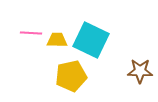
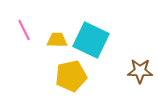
pink line: moved 7 px left, 3 px up; rotated 60 degrees clockwise
